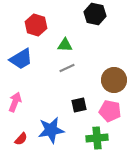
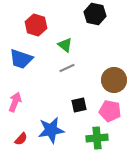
green triangle: rotated 35 degrees clockwise
blue trapezoid: rotated 50 degrees clockwise
